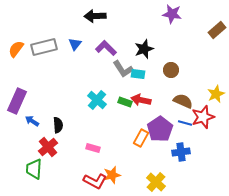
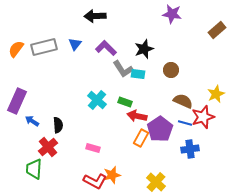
red arrow: moved 4 px left, 16 px down
blue cross: moved 9 px right, 3 px up
